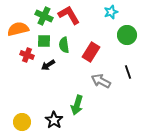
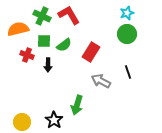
cyan star: moved 16 px right, 1 px down
green cross: moved 2 px left
green circle: moved 1 px up
green semicircle: rotated 119 degrees counterclockwise
black arrow: rotated 56 degrees counterclockwise
